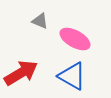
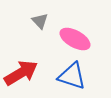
gray triangle: rotated 24 degrees clockwise
blue triangle: rotated 12 degrees counterclockwise
